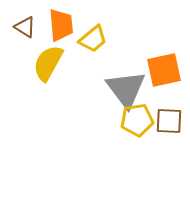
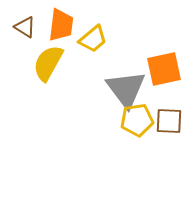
orange trapezoid: rotated 12 degrees clockwise
orange square: moved 1 px up
